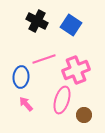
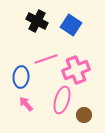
pink line: moved 2 px right
